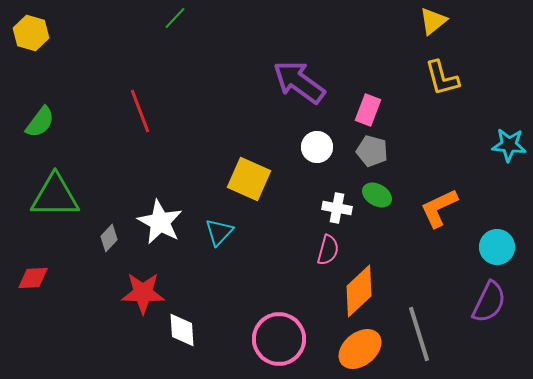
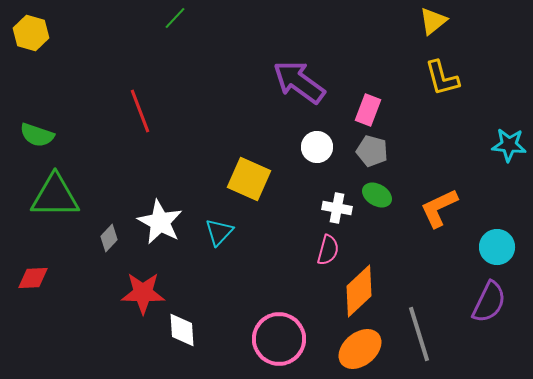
green semicircle: moved 3 px left, 13 px down; rotated 72 degrees clockwise
